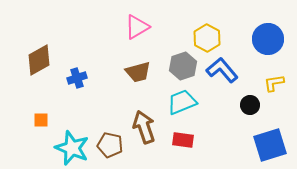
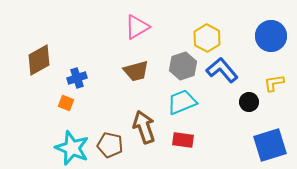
blue circle: moved 3 px right, 3 px up
brown trapezoid: moved 2 px left, 1 px up
black circle: moved 1 px left, 3 px up
orange square: moved 25 px right, 17 px up; rotated 21 degrees clockwise
